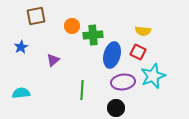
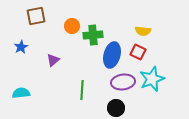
cyan star: moved 1 px left, 3 px down
